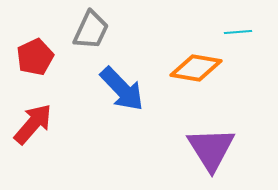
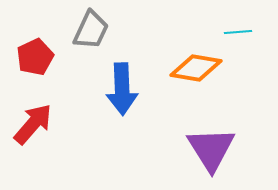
blue arrow: rotated 42 degrees clockwise
